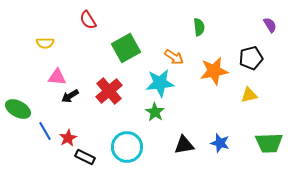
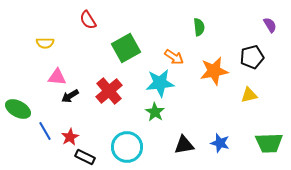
black pentagon: moved 1 px right, 1 px up
red star: moved 2 px right, 1 px up
